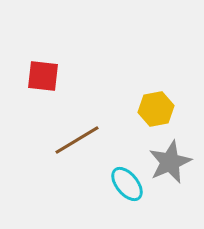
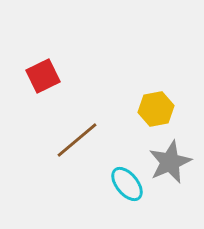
red square: rotated 32 degrees counterclockwise
brown line: rotated 9 degrees counterclockwise
